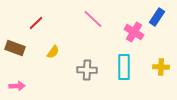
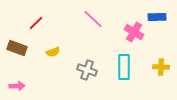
blue rectangle: rotated 54 degrees clockwise
brown rectangle: moved 2 px right
yellow semicircle: rotated 32 degrees clockwise
gray cross: rotated 18 degrees clockwise
